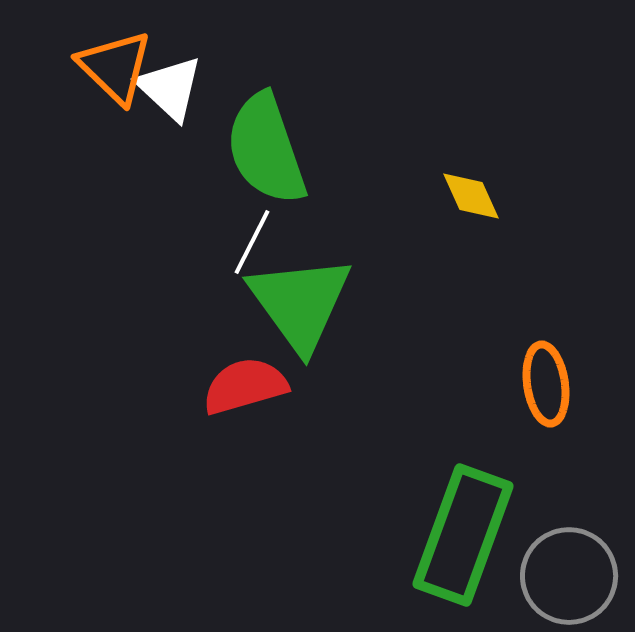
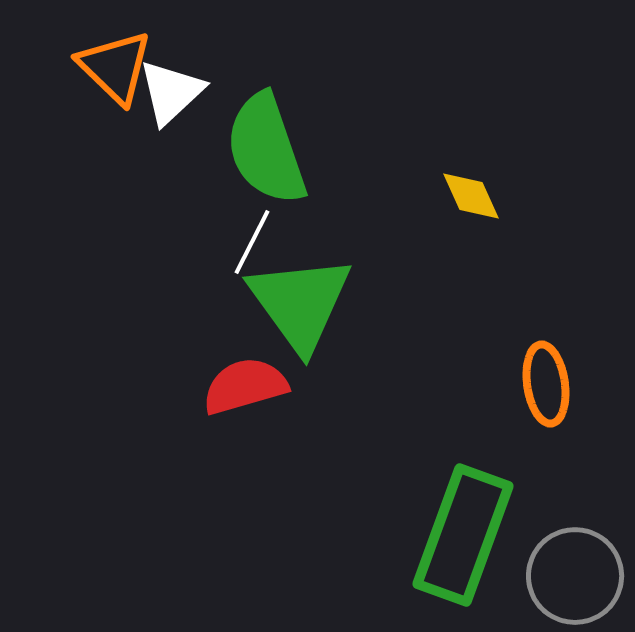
white triangle: moved 1 px right, 4 px down; rotated 34 degrees clockwise
gray circle: moved 6 px right
